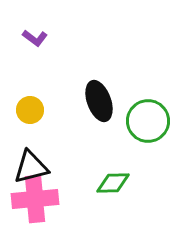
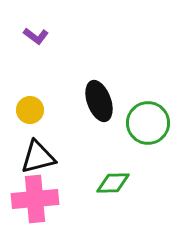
purple L-shape: moved 1 px right, 2 px up
green circle: moved 2 px down
black triangle: moved 7 px right, 10 px up
